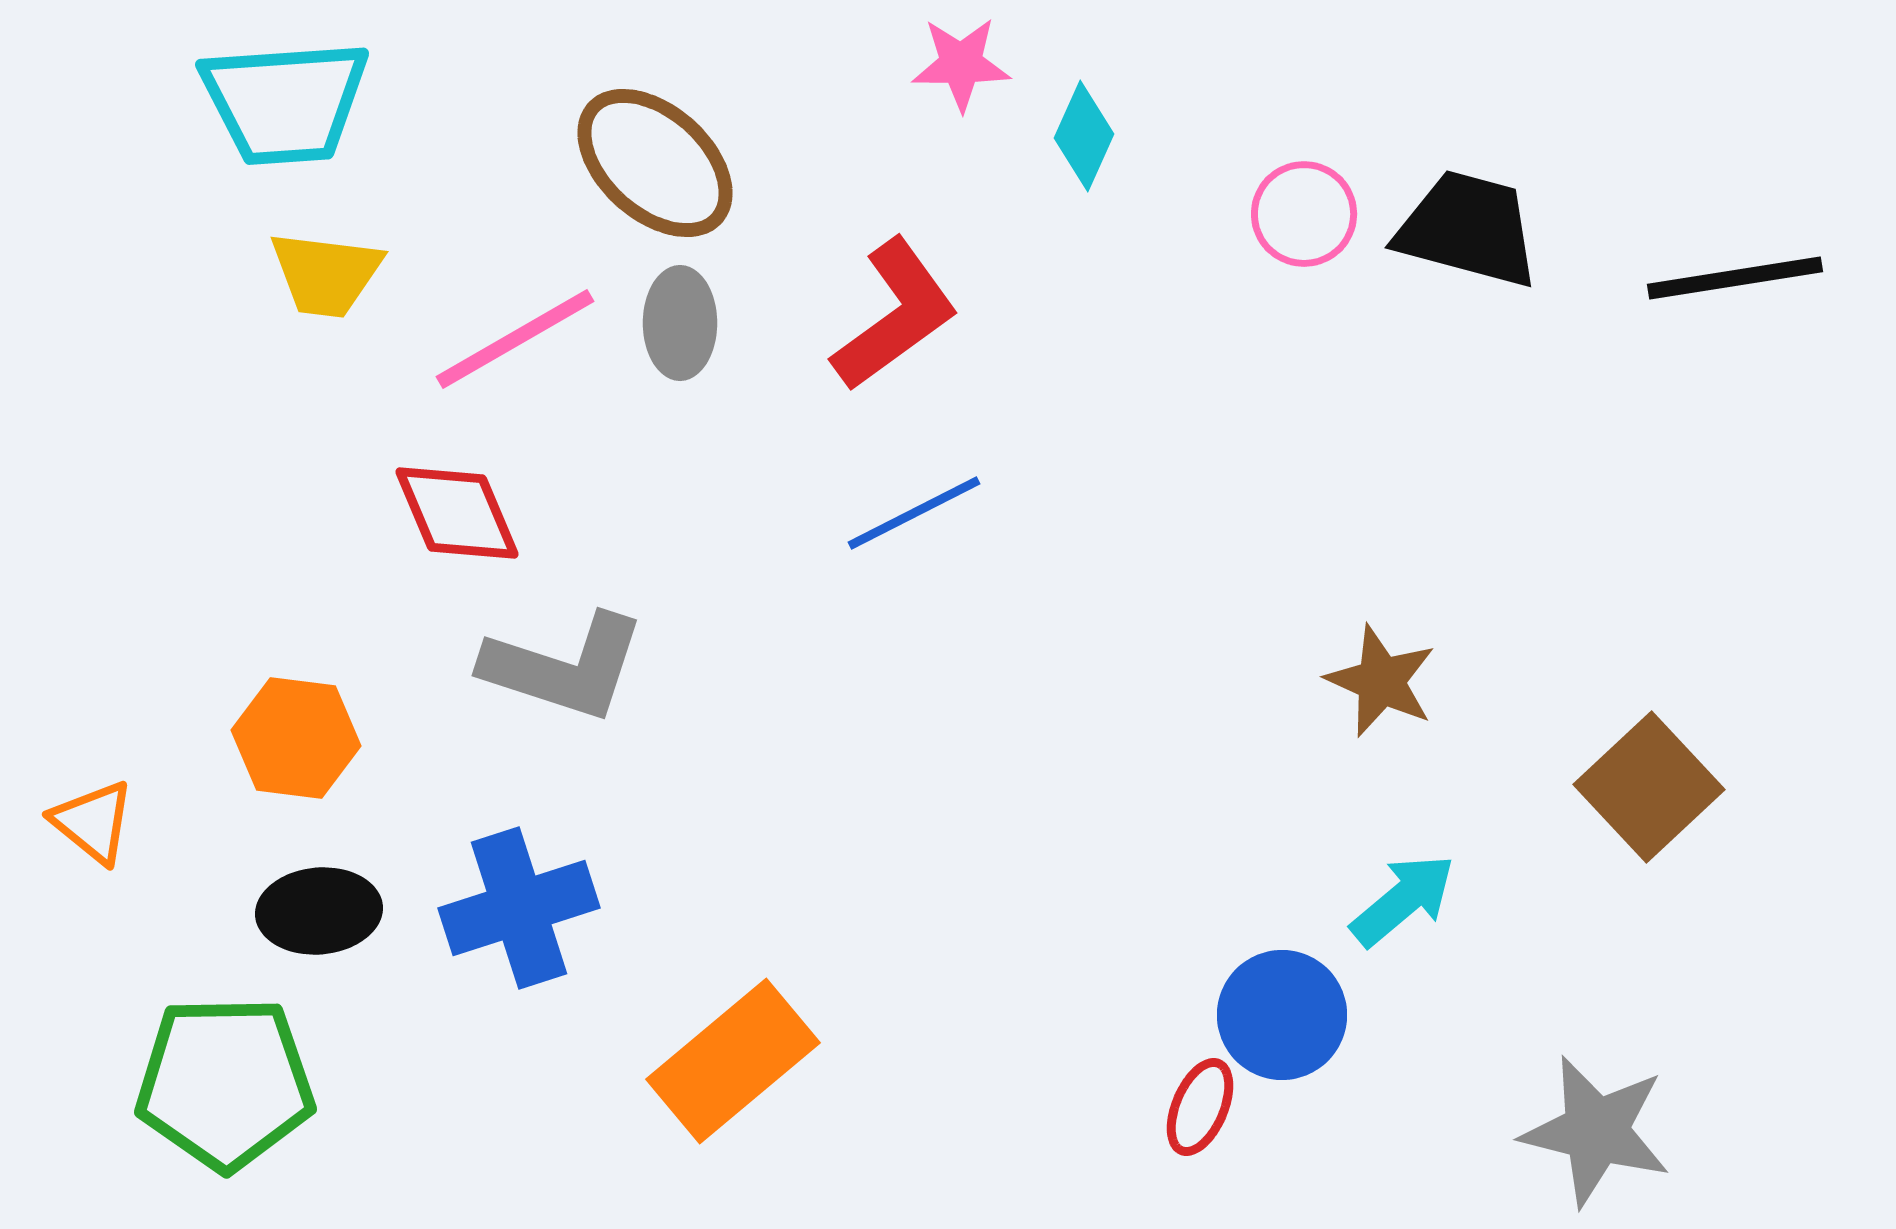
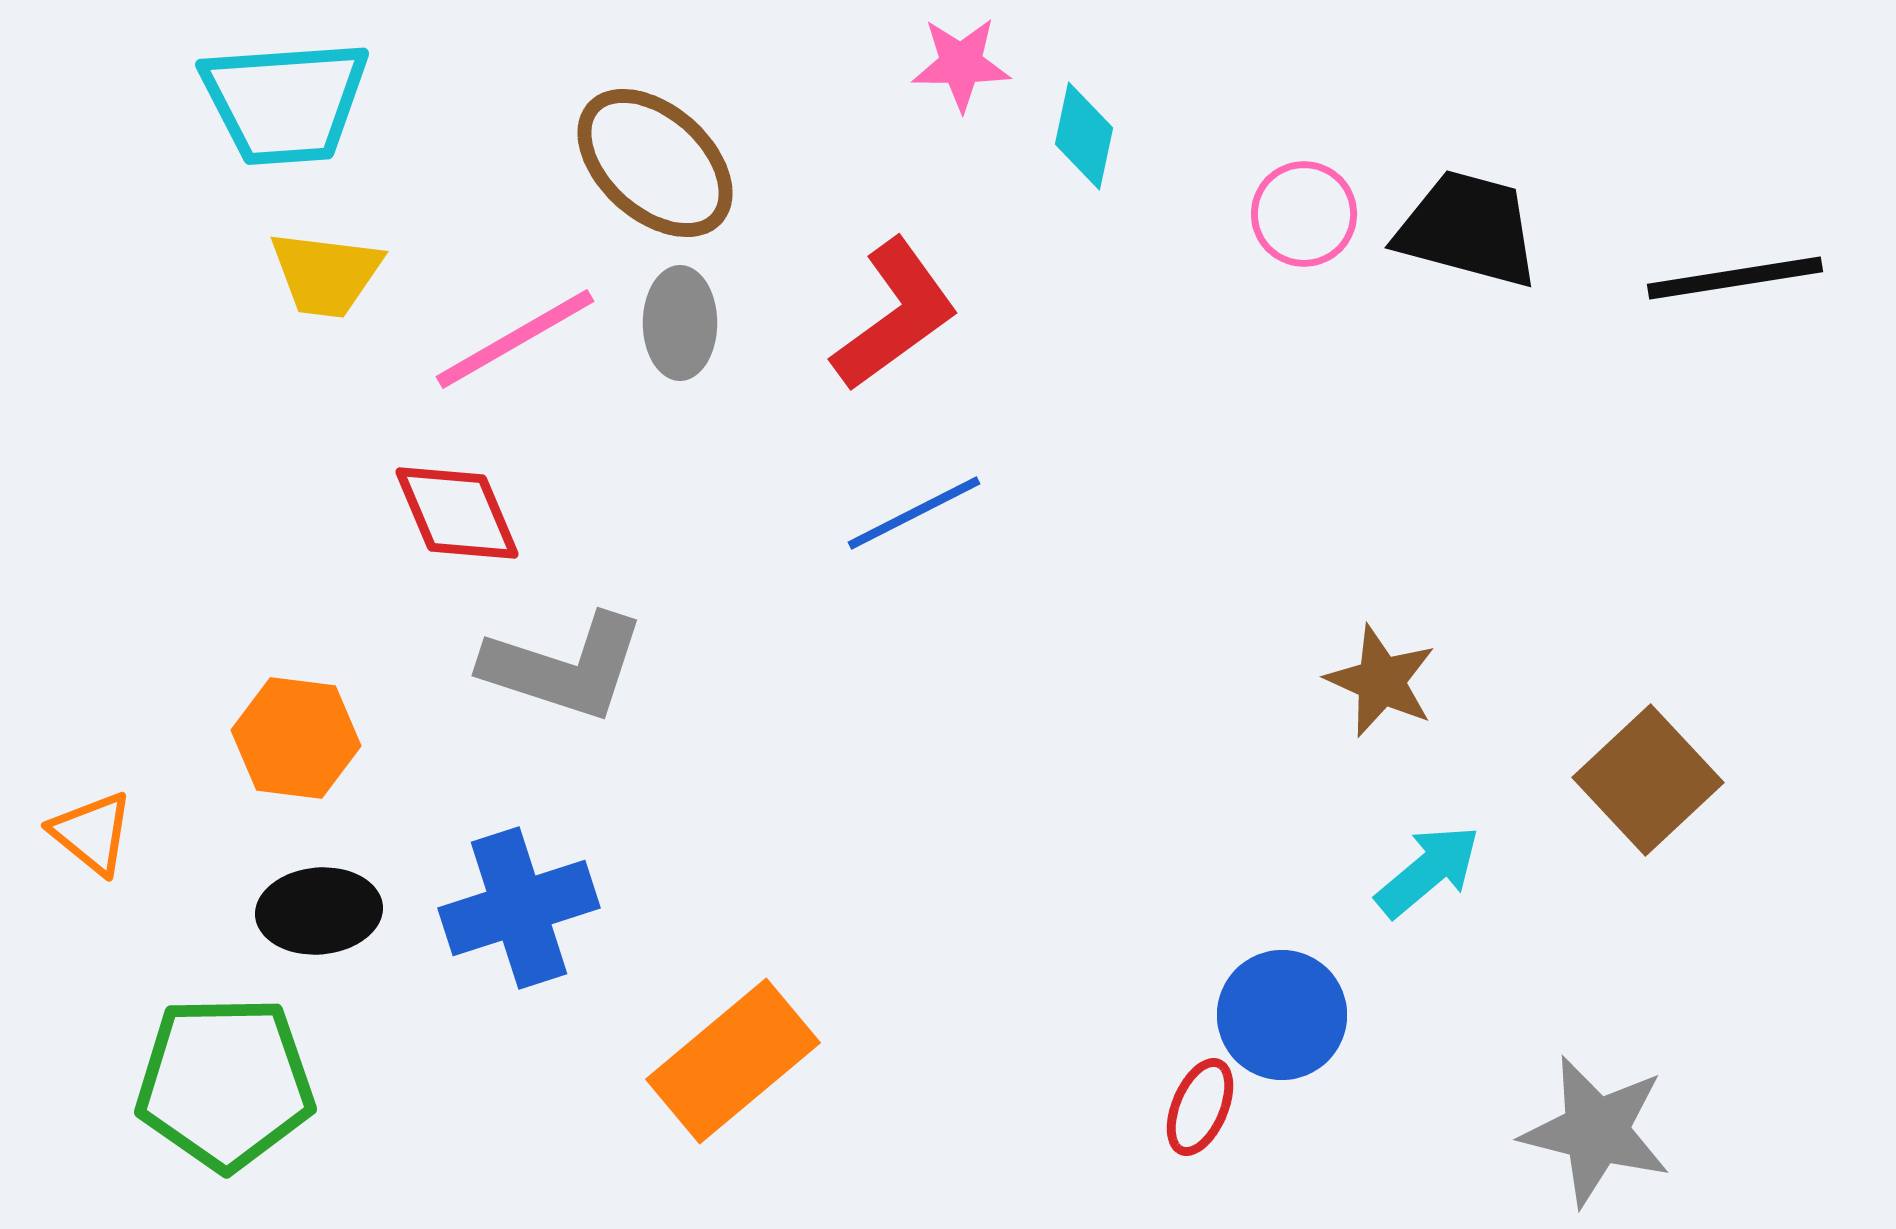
cyan diamond: rotated 12 degrees counterclockwise
brown square: moved 1 px left, 7 px up
orange triangle: moved 1 px left, 11 px down
cyan arrow: moved 25 px right, 29 px up
